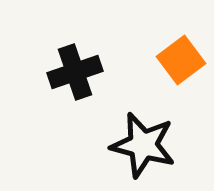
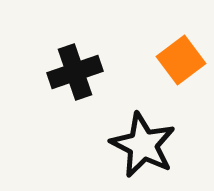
black star: rotated 12 degrees clockwise
